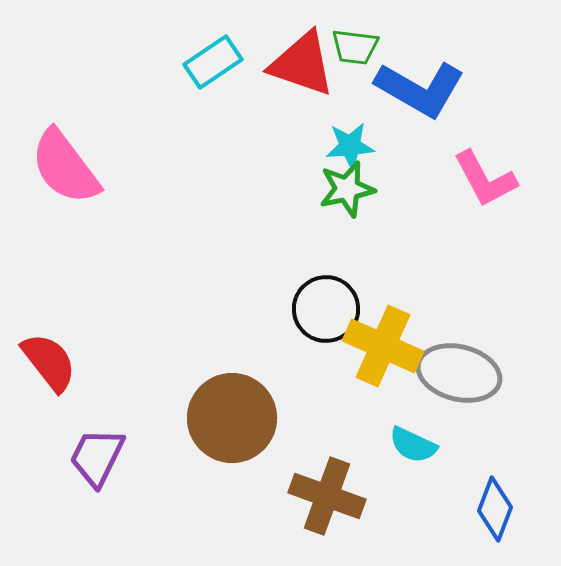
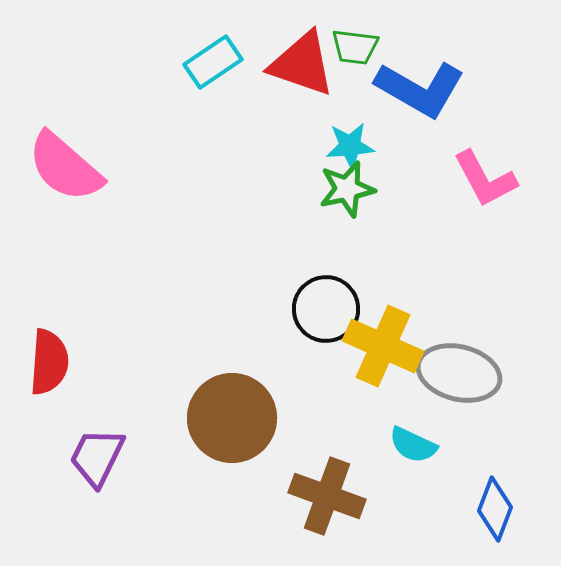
pink semicircle: rotated 12 degrees counterclockwise
red semicircle: rotated 42 degrees clockwise
